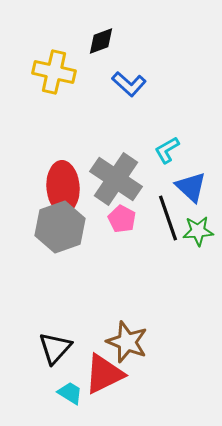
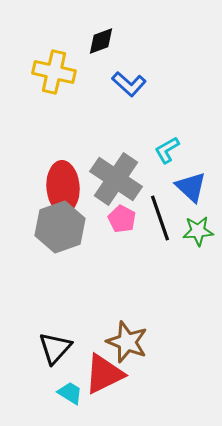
black line: moved 8 px left
